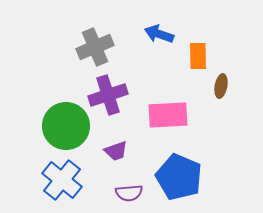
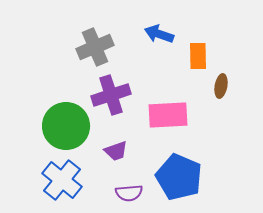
purple cross: moved 3 px right
